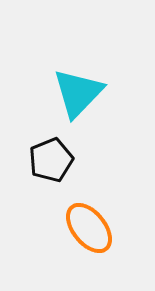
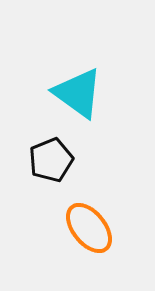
cyan triangle: rotated 38 degrees counterclockwise
